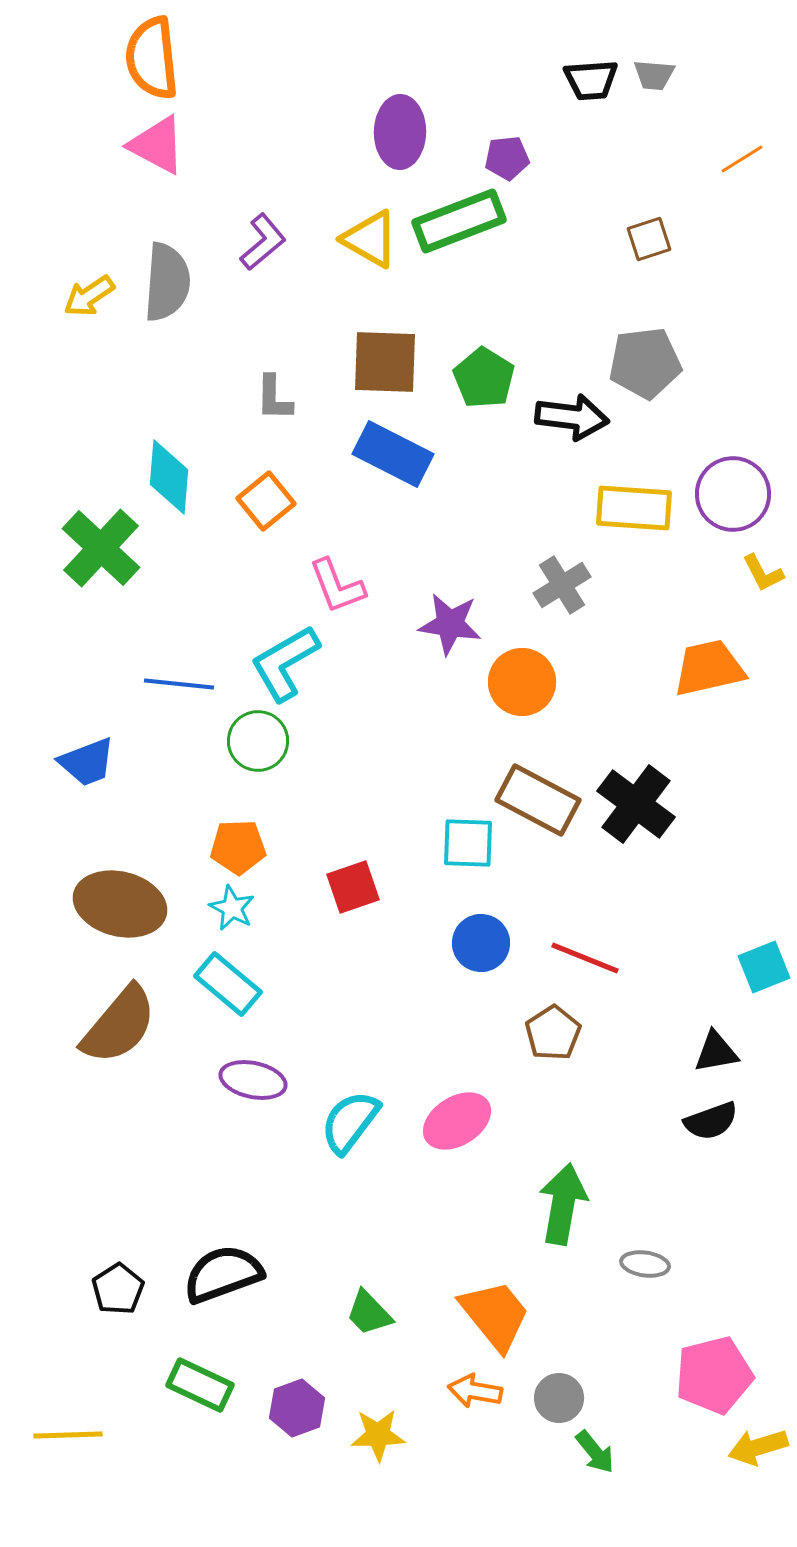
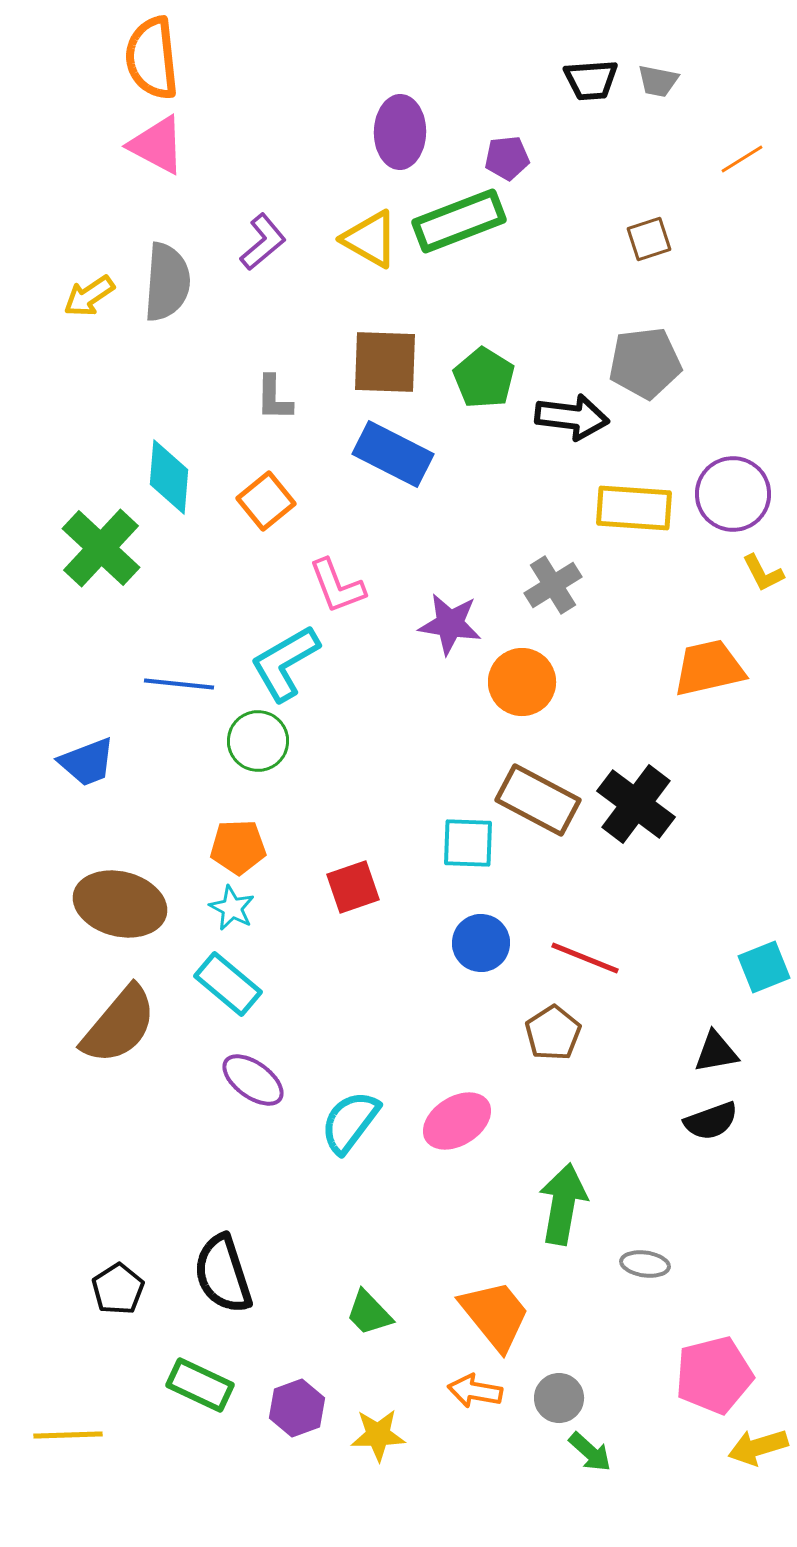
gray trapezoid at (654, 75): moved 4 px right, 6 px down; rotated 6 degrees clockwise
gray cross at (562, 585): moved 9 px left
purple ellipse at (253, 1080): rotated 24 degrees clockwise
black semicircle at (223, 1274): rotated 88 degrees counterclockwise
green arrow at (595, 1452): moved 5 px left; rotated 9 degrees counterclockwise
